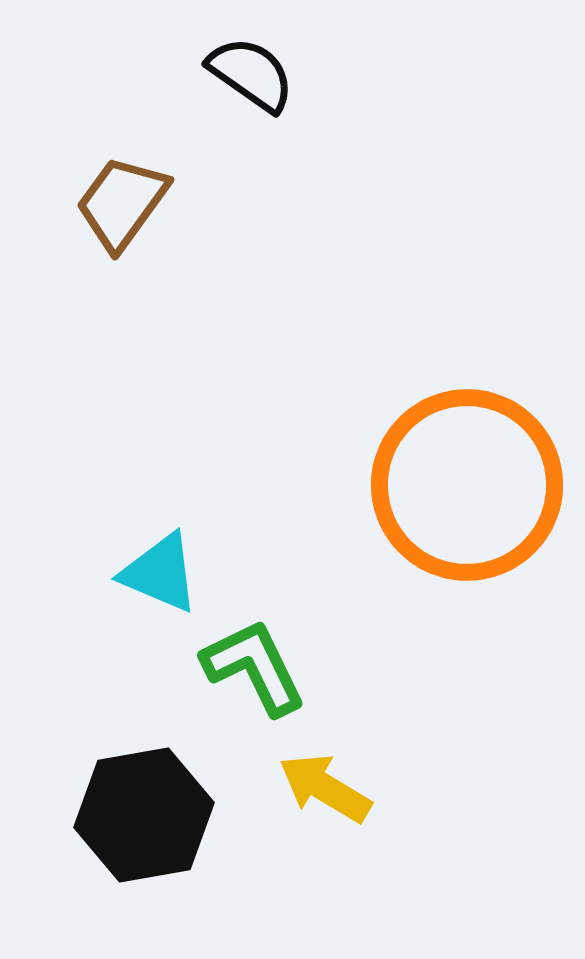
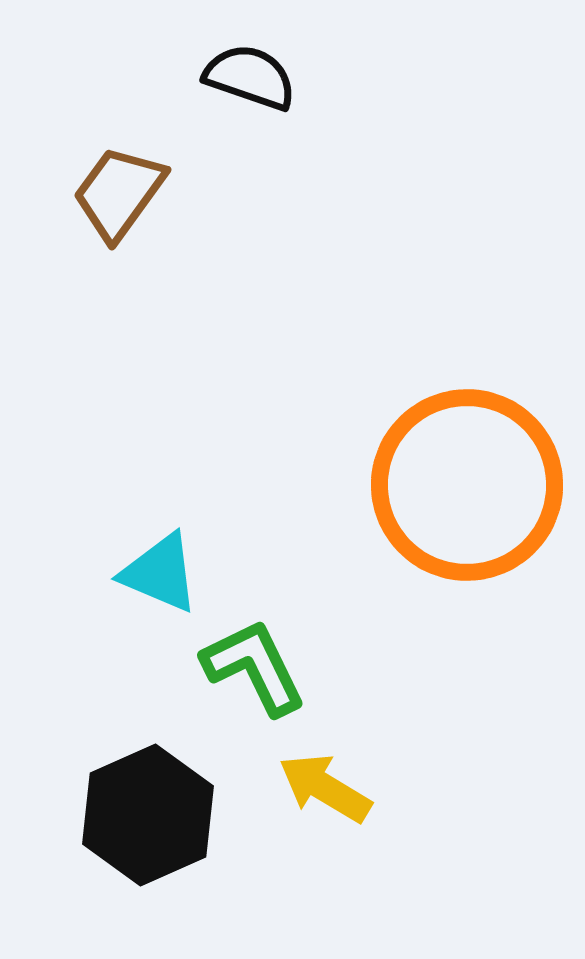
black semicircle: moved 1 px left, 3 px down; rotated 16 degrees counterclockwise
brown trapezoid: moved 3 px left, 10 px up
black hexagon: moved 4 px right; rotated 14 degrees counterclockwise
